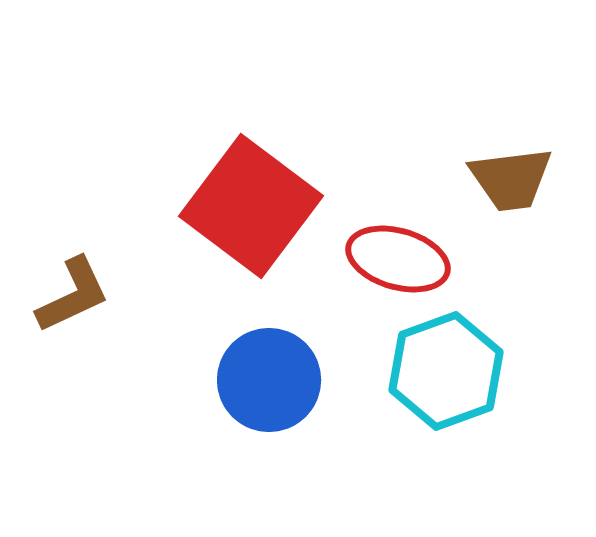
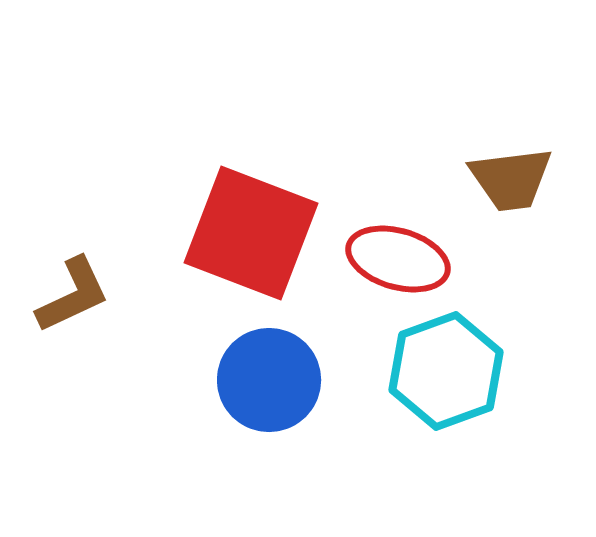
red square: moved 27 px down; rotated 16 degrees counterclockwise
